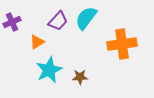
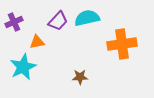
cyan semicircle: moved 1 px right; rotated 40 degrees clockwise
purple cross: moved 2 px right
orange triangle: rotated 21 degrees clockwise
cyan star: moved 26 px left, 3 px up
